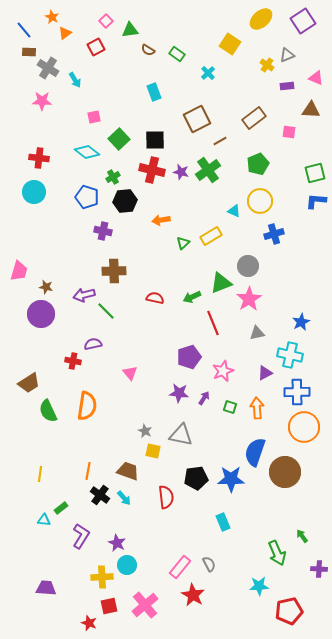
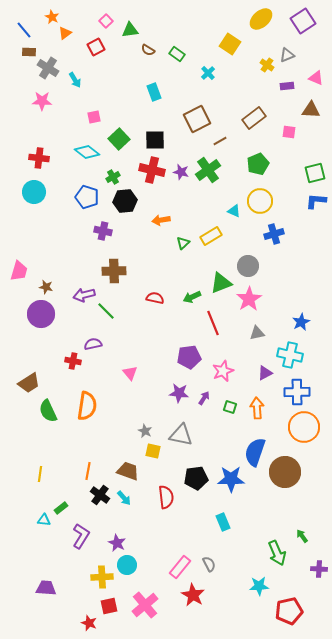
purple pentagon at (189, 357): rotated 10 degrees clockwise
